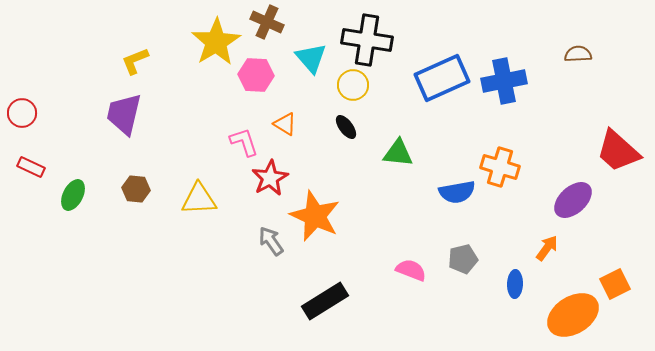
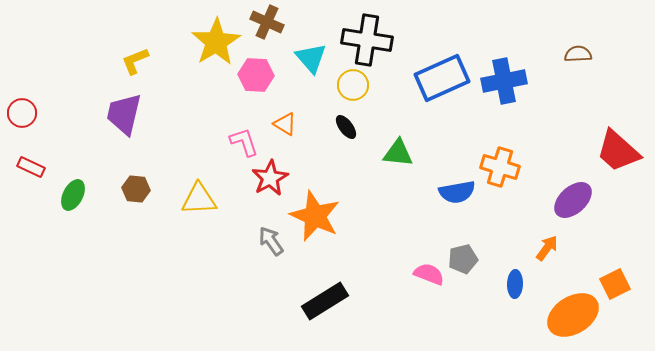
pink semicircle: moved 18 px right, 4 px down
